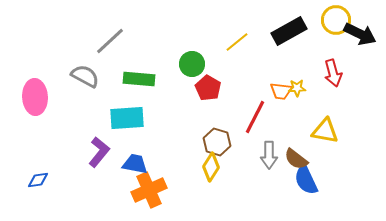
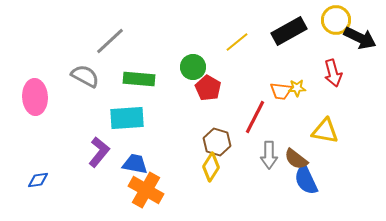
black arrow: moved 4 px down
green circle: moved 1 px right, 3 px down
orange cross: moved 3 px left; rotated 36 degrees counterclockwise
